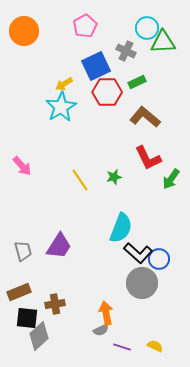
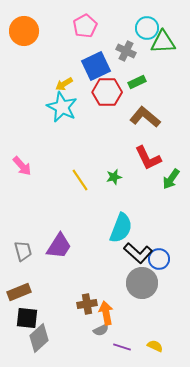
cyan star: moved 1 px right; rotated 16 degrees counterclockwise
brown cross: moved 32 px right
gray diamond: moved 2 px down
